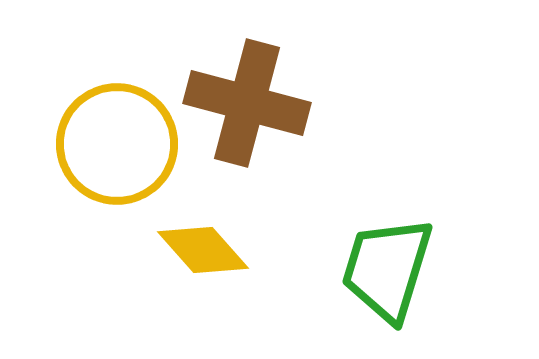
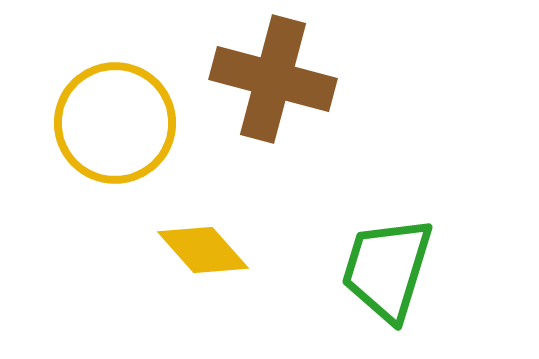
brown cross: moved 26 px right, 24 px up
yellow circle: moved 2 px left, 21 px up
